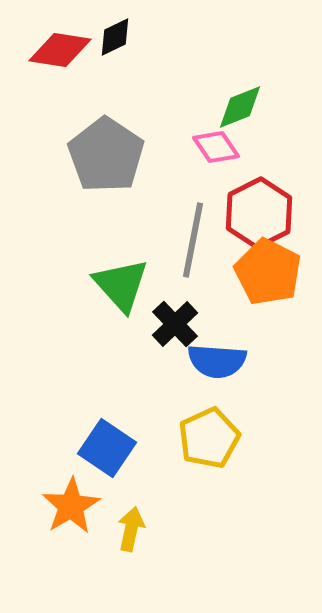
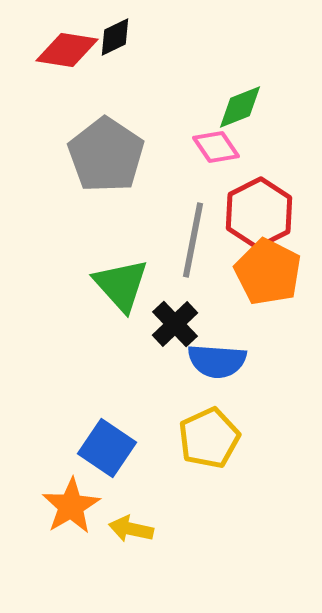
red diamond: moved 7 px right
yellow arrow: rotated 90 degrees counterclockwise
